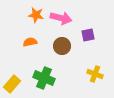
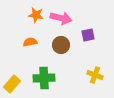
brown circle: moved 1 px left, 1 px up
yellow cross: moved 1 px down
green cross: rotated 25 degrees counterclockwise
